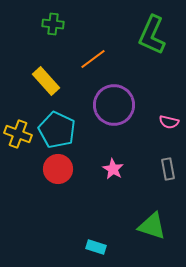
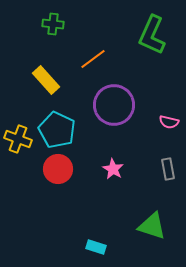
yellow rectangle: moved 1 px up
yellow cross: moved 5 px down
